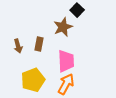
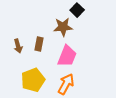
brown star: rotated 18 degrees clockwise
pink trapezoid: moved 1 px right, 5 px up; rotated 25 degrees clockwise
